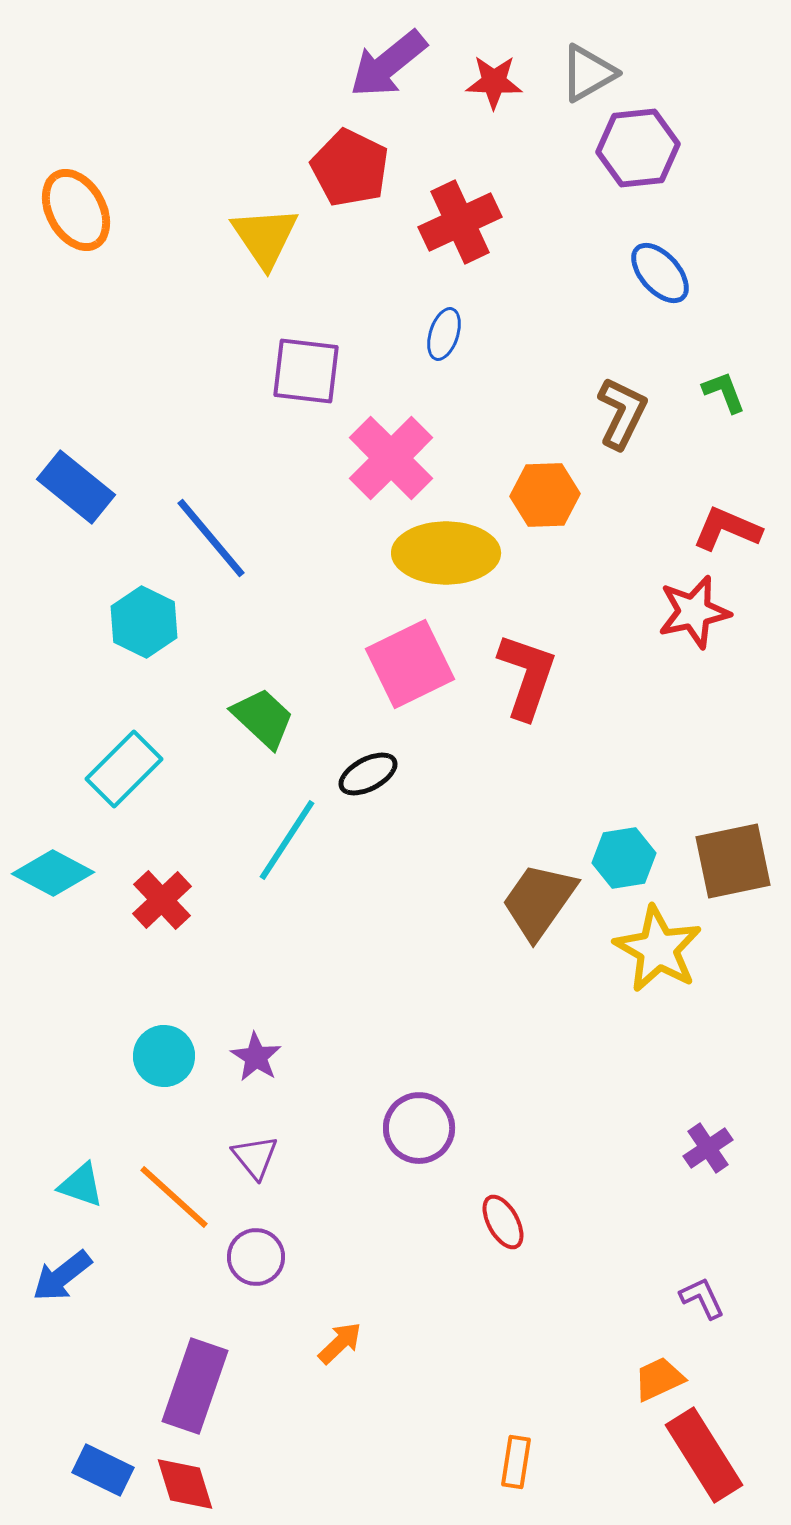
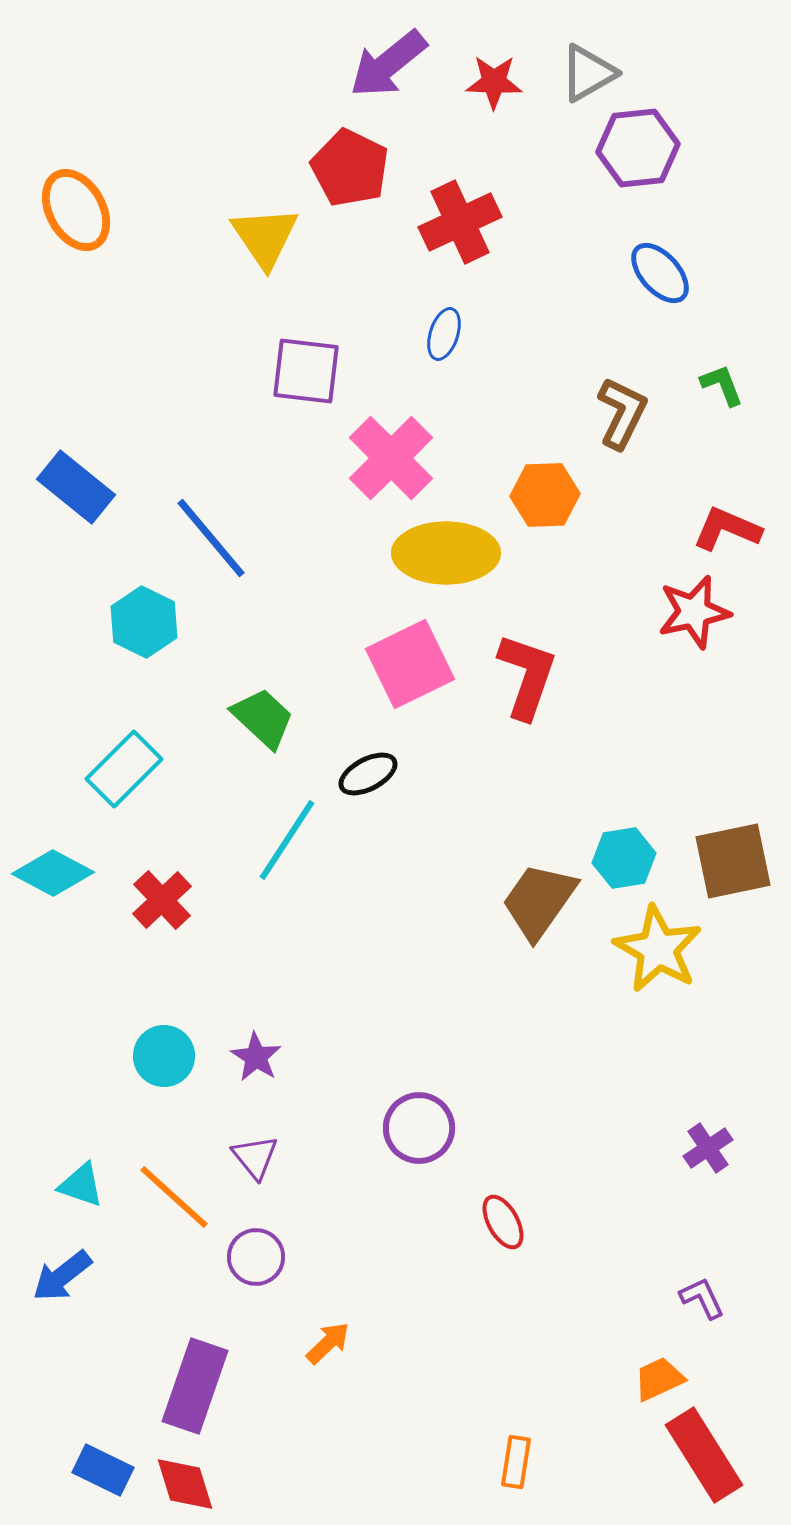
green L-shape at (724, 392): moved 2 px left, 7 px up
orange arrow at (340, 1343): moved 12 px left
